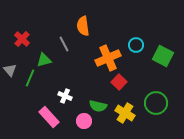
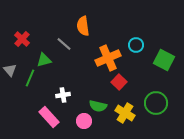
gray line: rotated 21 degrees counterclockwise
green square: moved 1 px right, 4 px down
white cross: moved 2 px left, 1 px up; rotated 32 degrees counterclockwise
